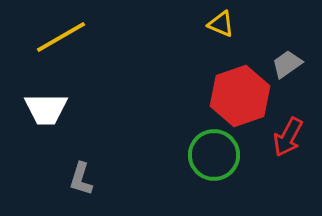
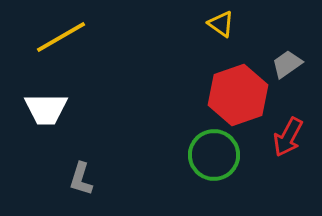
yellow triangle: rotated 12 degrees clockwise
red hexagon: moved 2 px left, 1 px up
